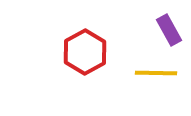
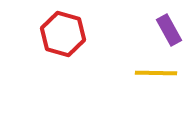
red hexagon: moved 22 px left, 18 px up; rotated 15 degrees counterclockwise
